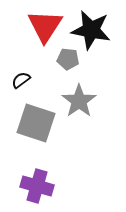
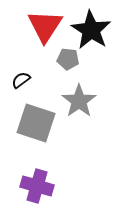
black star: rotated 21 degrees clockwise
